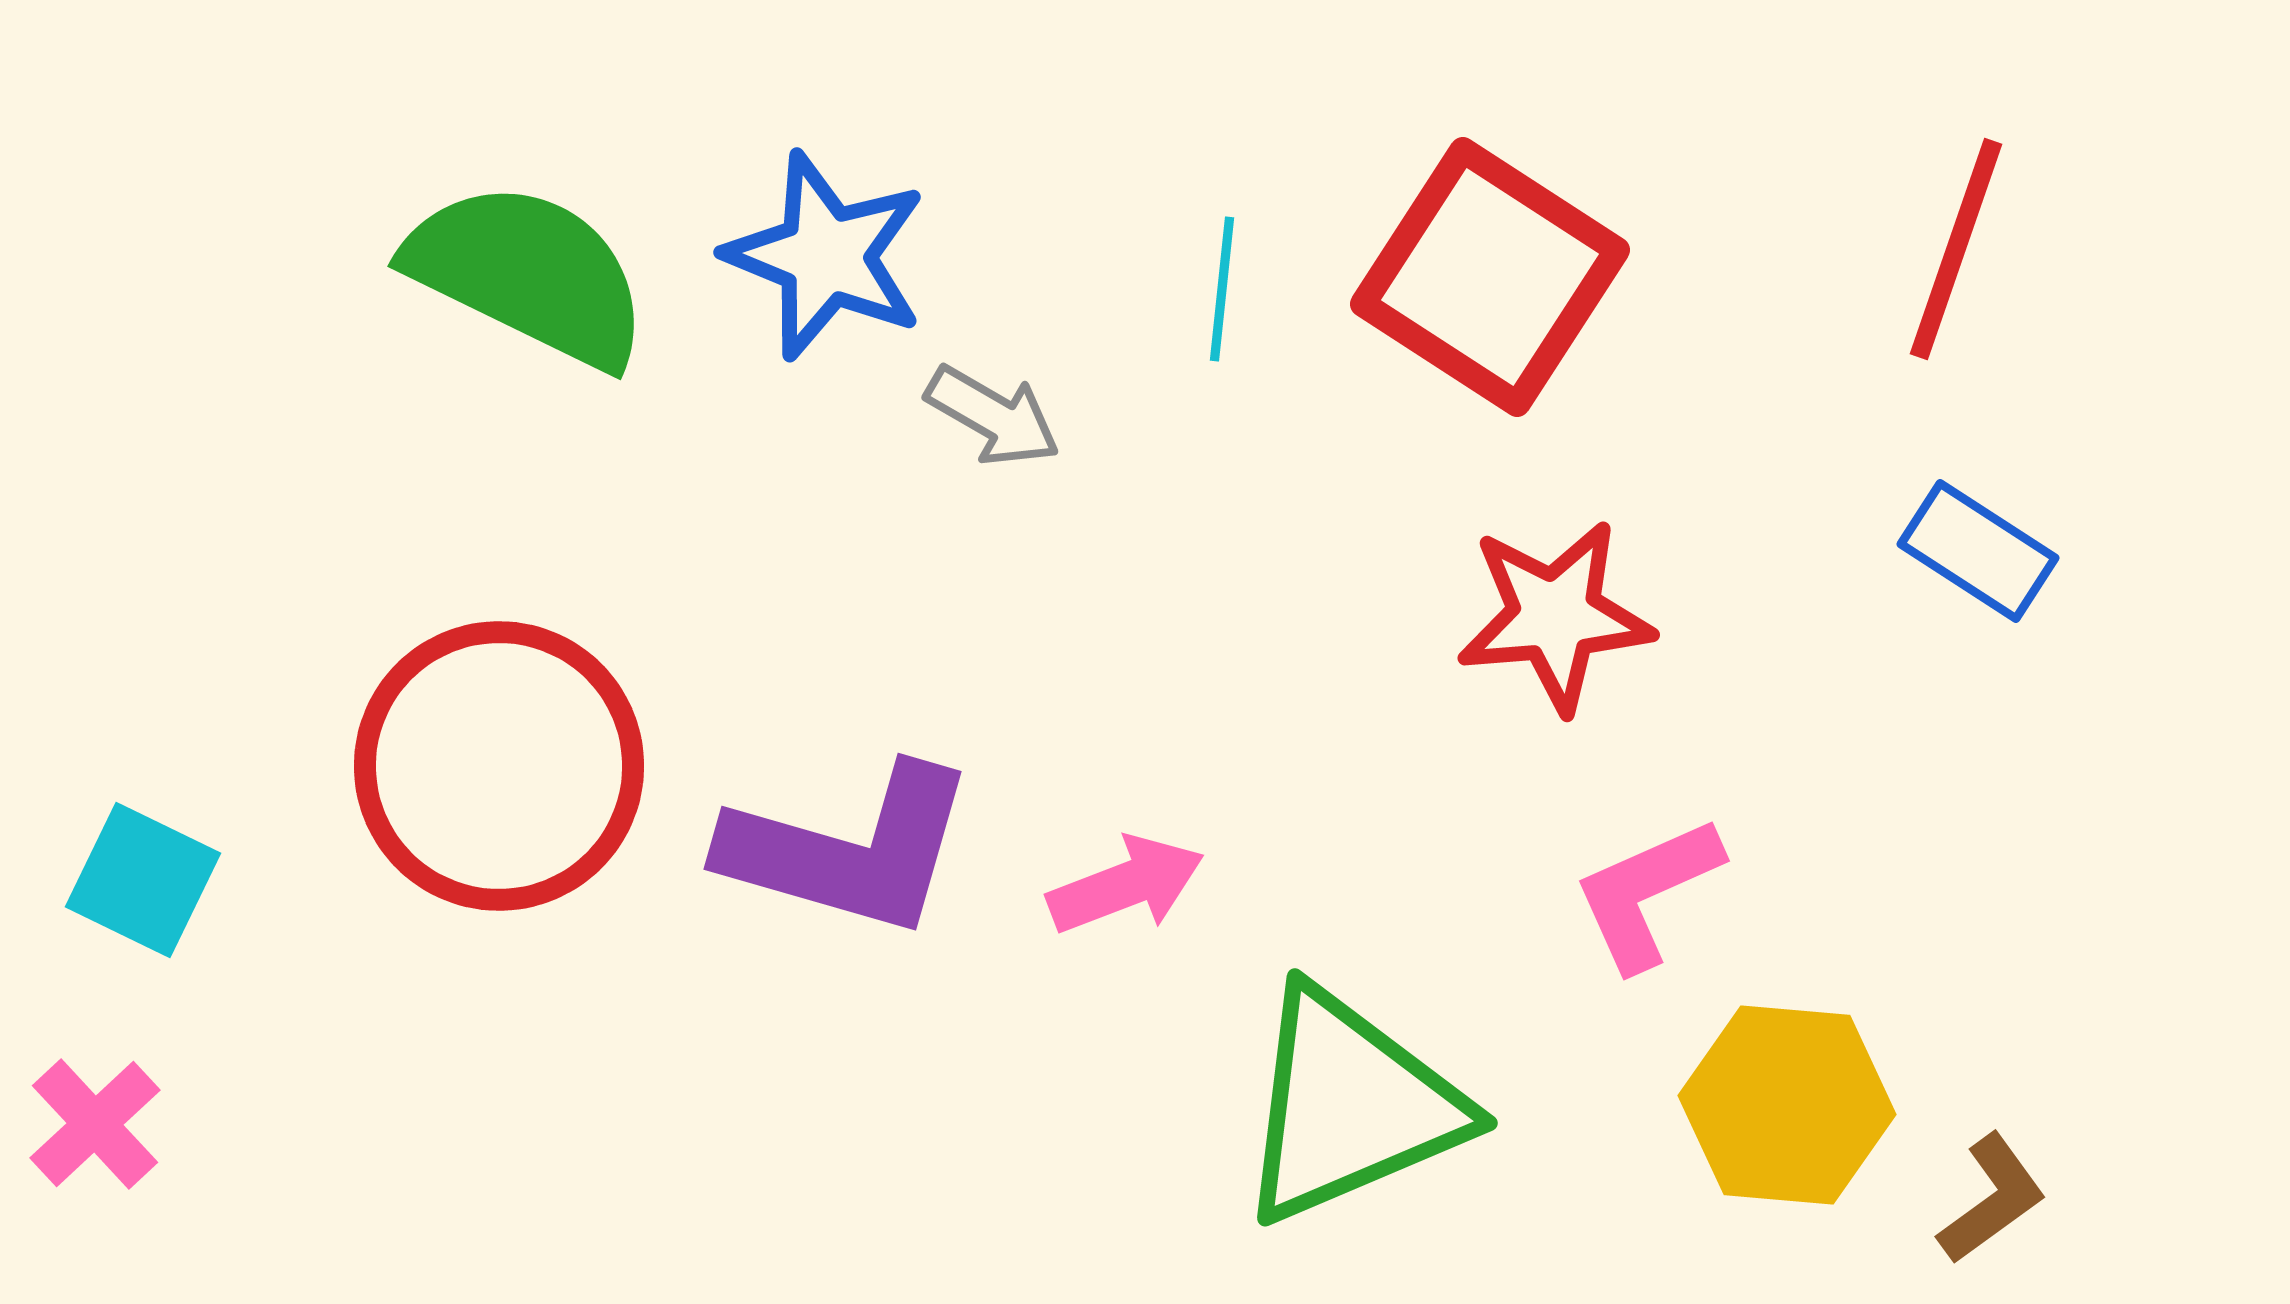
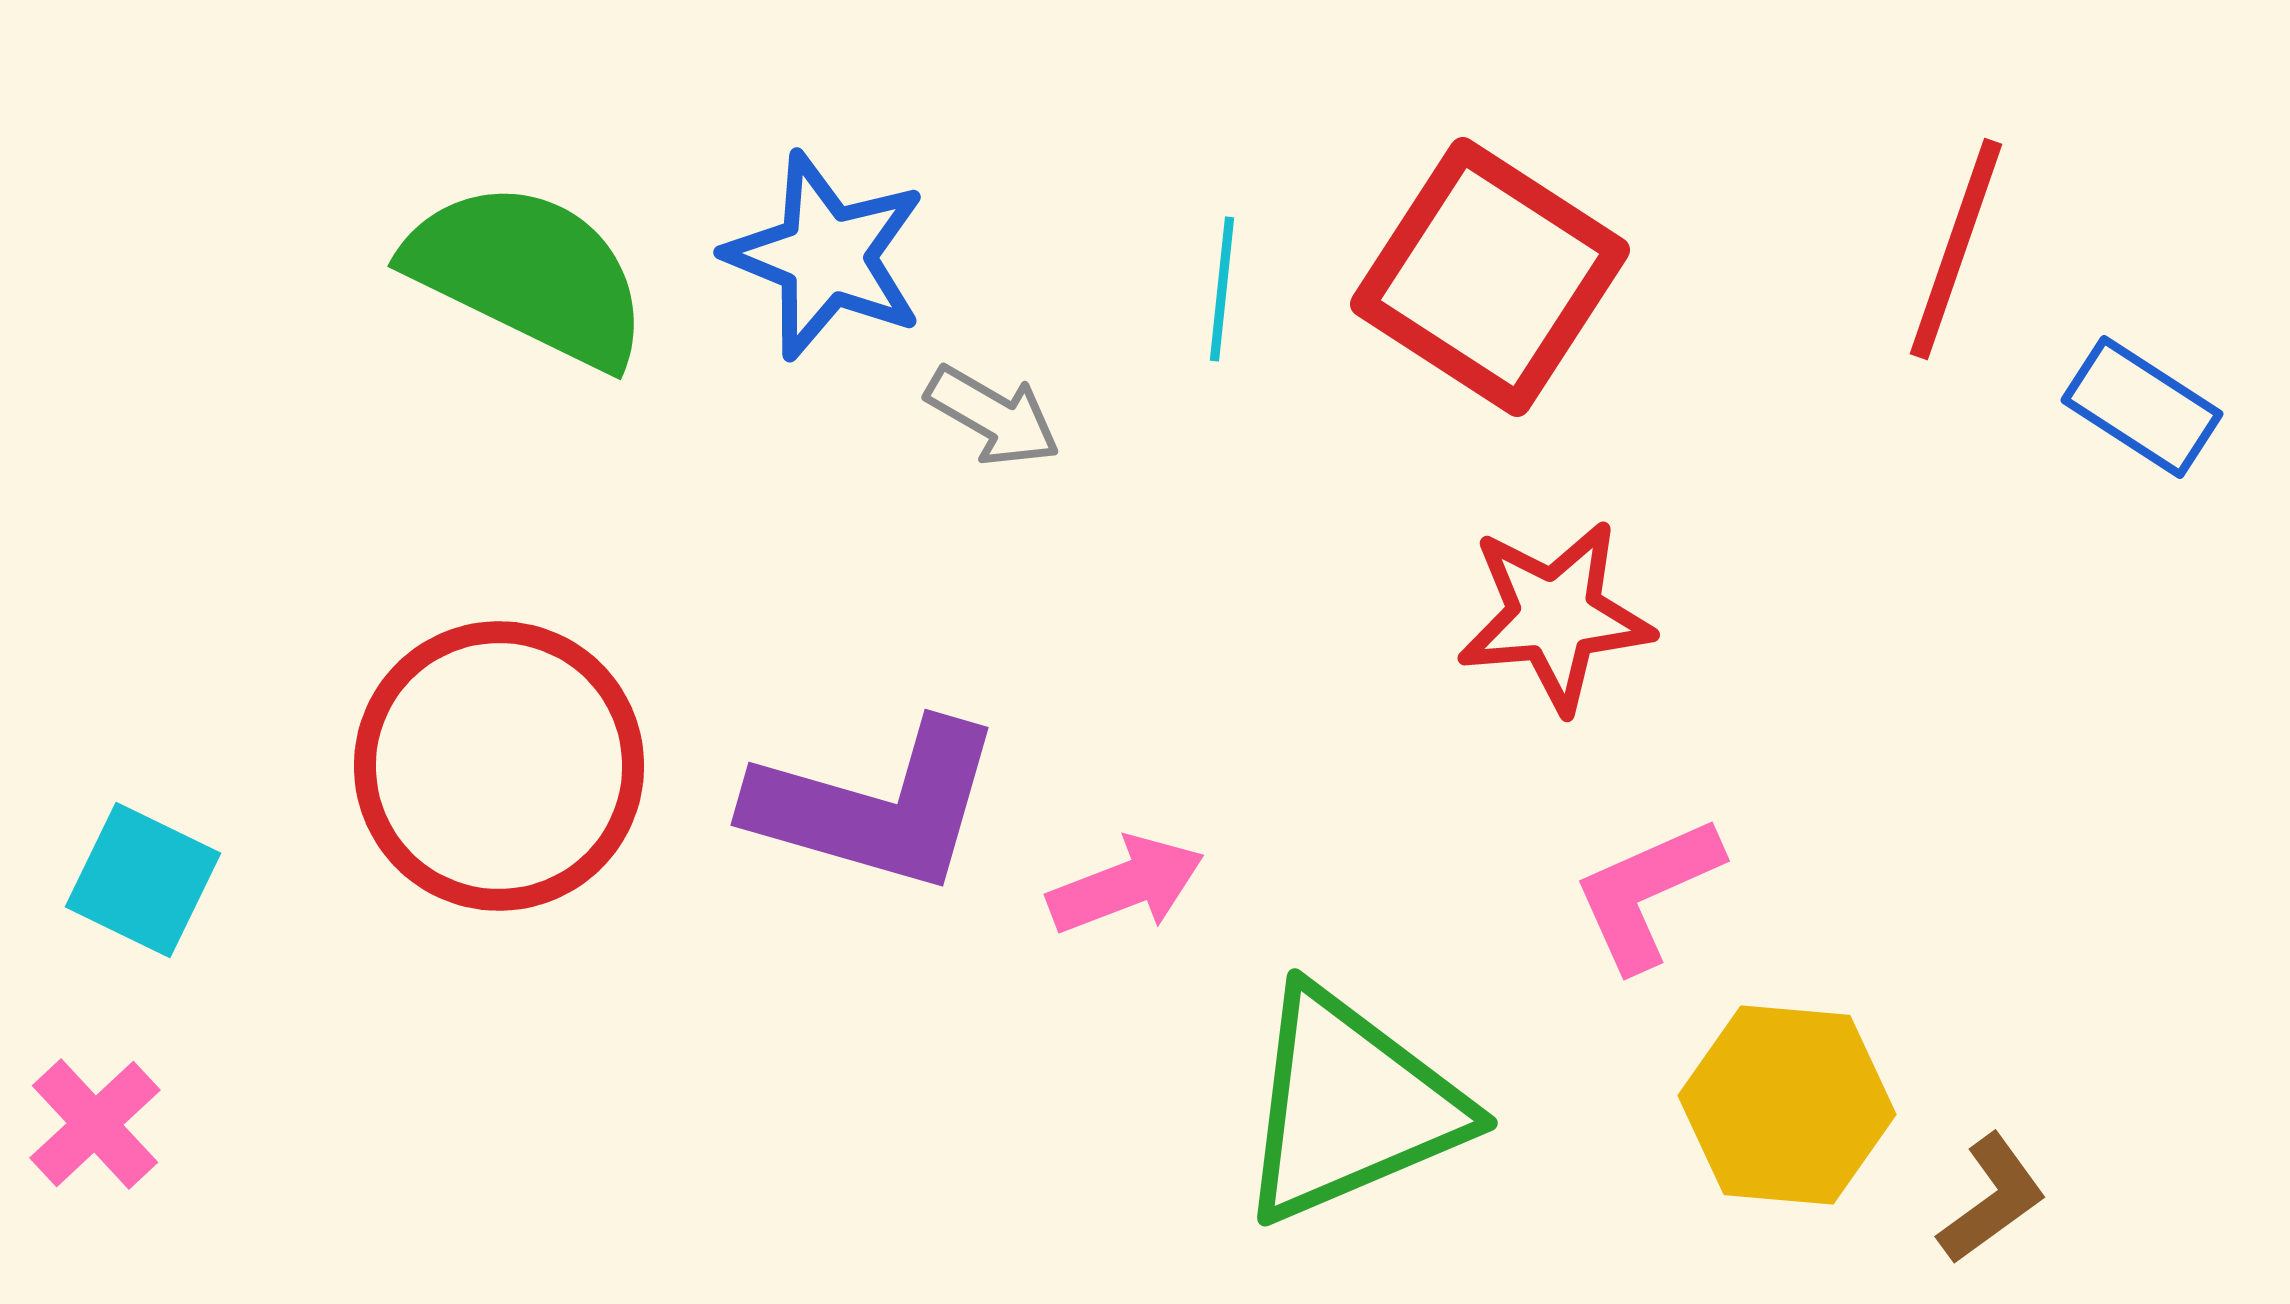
blue rectangle: moved 164 px right, 144 px up
purple L-shape: moved 27 px right, 44 px up
